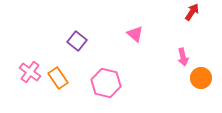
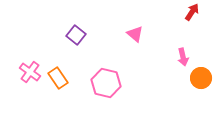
purple square: moved 1 px left, 6 px up
